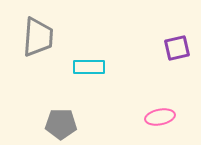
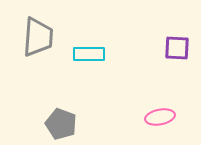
purple square: rotated 16 degrees clockwise
cyan rectangle: moved 13 px up
gray pentagon: rotated 20 degrees clockwise
